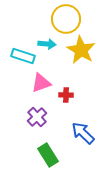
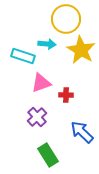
blue arrow: moved 1 px left, 1 px up
